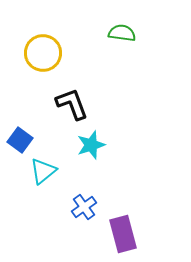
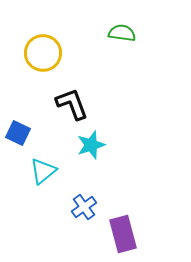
blue square: moved 2 px left, 7 px up; rotated 10 degrees counterclockwise
